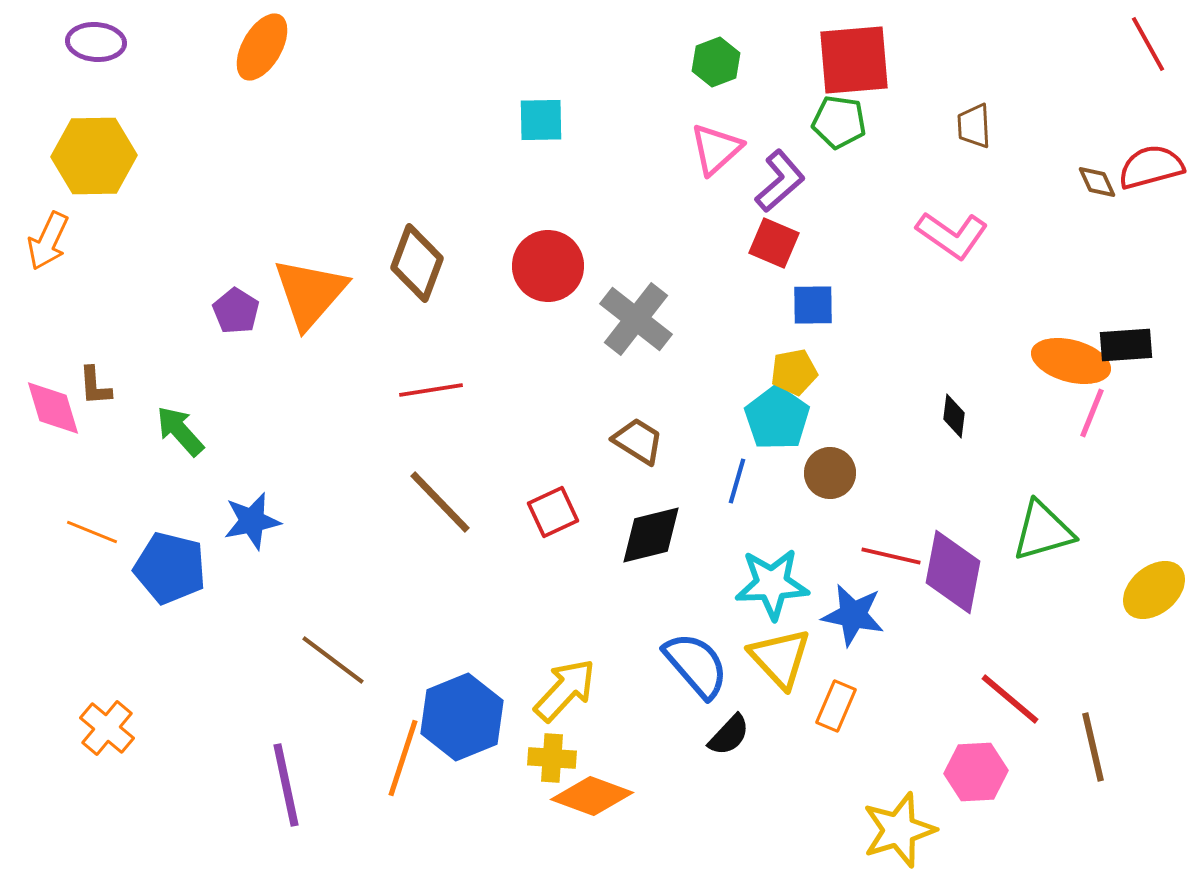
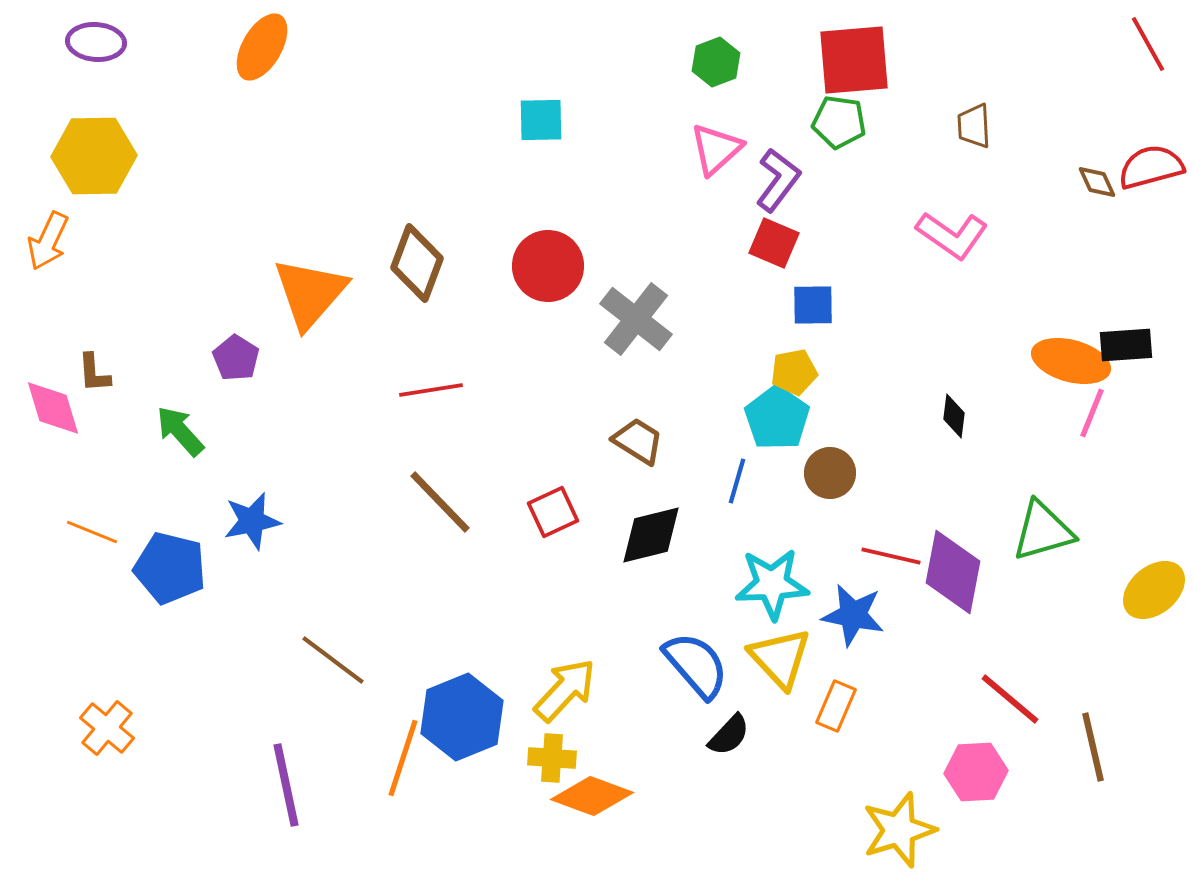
purple L-shape at (780, 181): moved 2 px left, 1 px up; rotated 12 degrees counterclockwise
purple pentagon at (236, 311): moved 47 px down
brown L-shape at (95, 386): moved 1 px left, 13 px up
